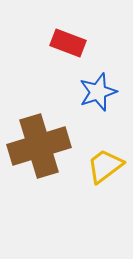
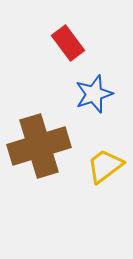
red rectangle: rotated 32 degrees clockwise
blue star: moved 4 px left, 2 px down
